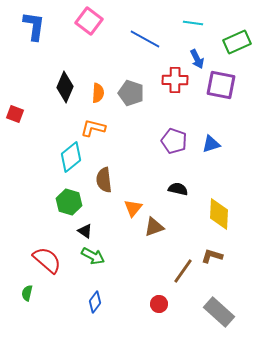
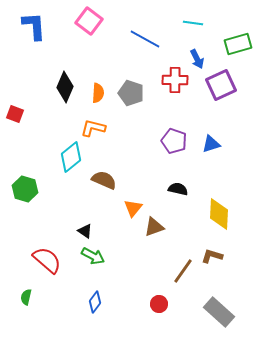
blue L-shape: rotated 12 degrees counterclockwise
green rectangle: moved 1 px right, 2 px down; rotated 8 degrees clockwise
purple square: rotated 36 degrees counterclockwise
brown semicircle: rotated 120 degrees clockwise
green hexagon: moved 44 px left, 13 px up
green semicircle: moved 1 px left, 4 px down
